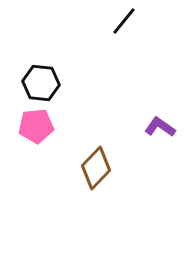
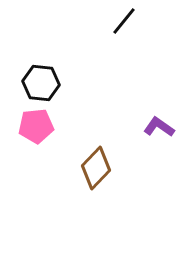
purple L-shape: moved 1 px left
